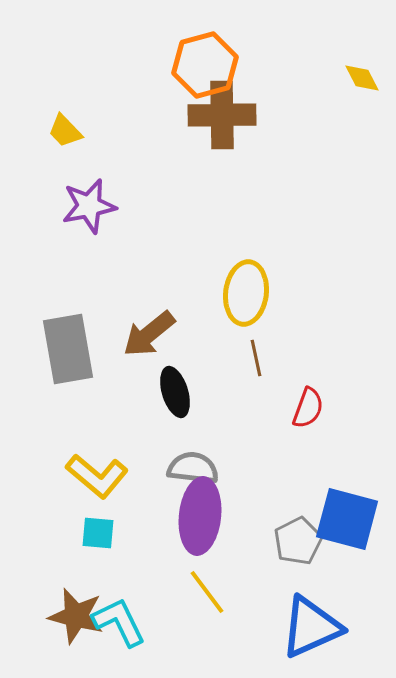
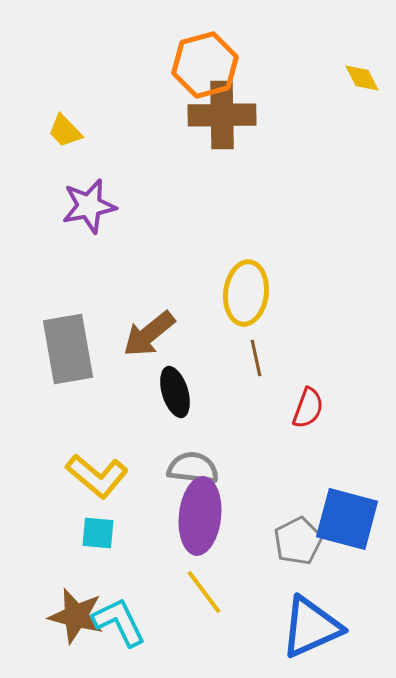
yellow line: moved 3 px left
